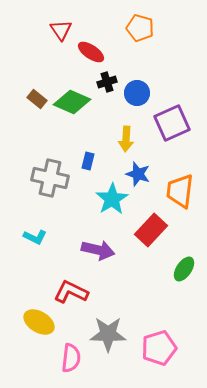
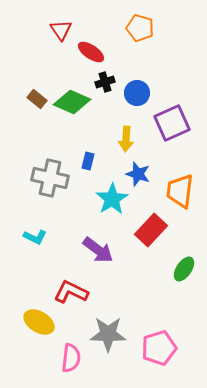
black cross: moved 2 px left
purple arrow: rotated 24 degrees clockwise
